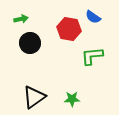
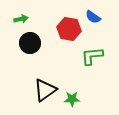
black triangle: moved 11 px right, 7 px up
